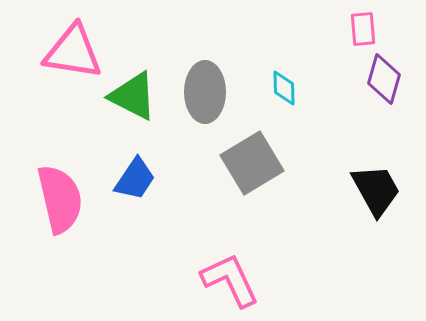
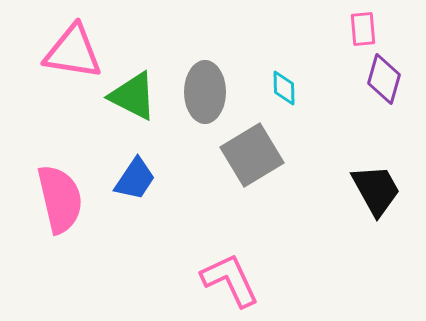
gray square: moved 8 px up
